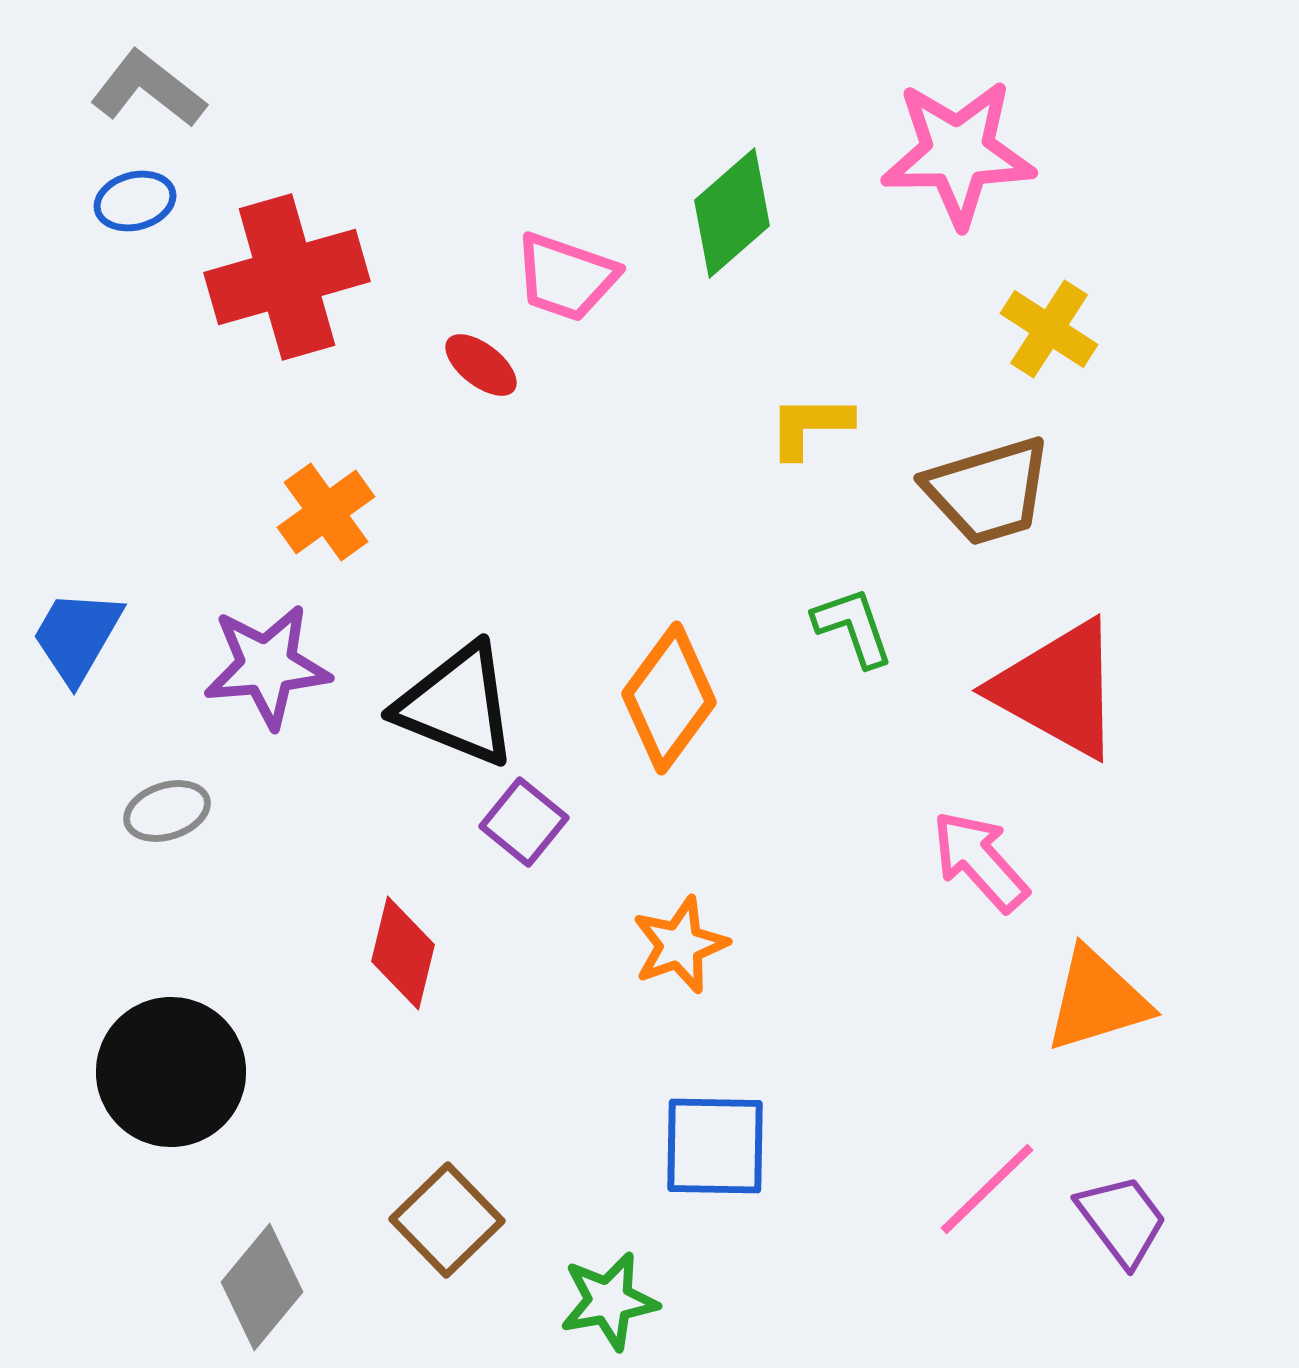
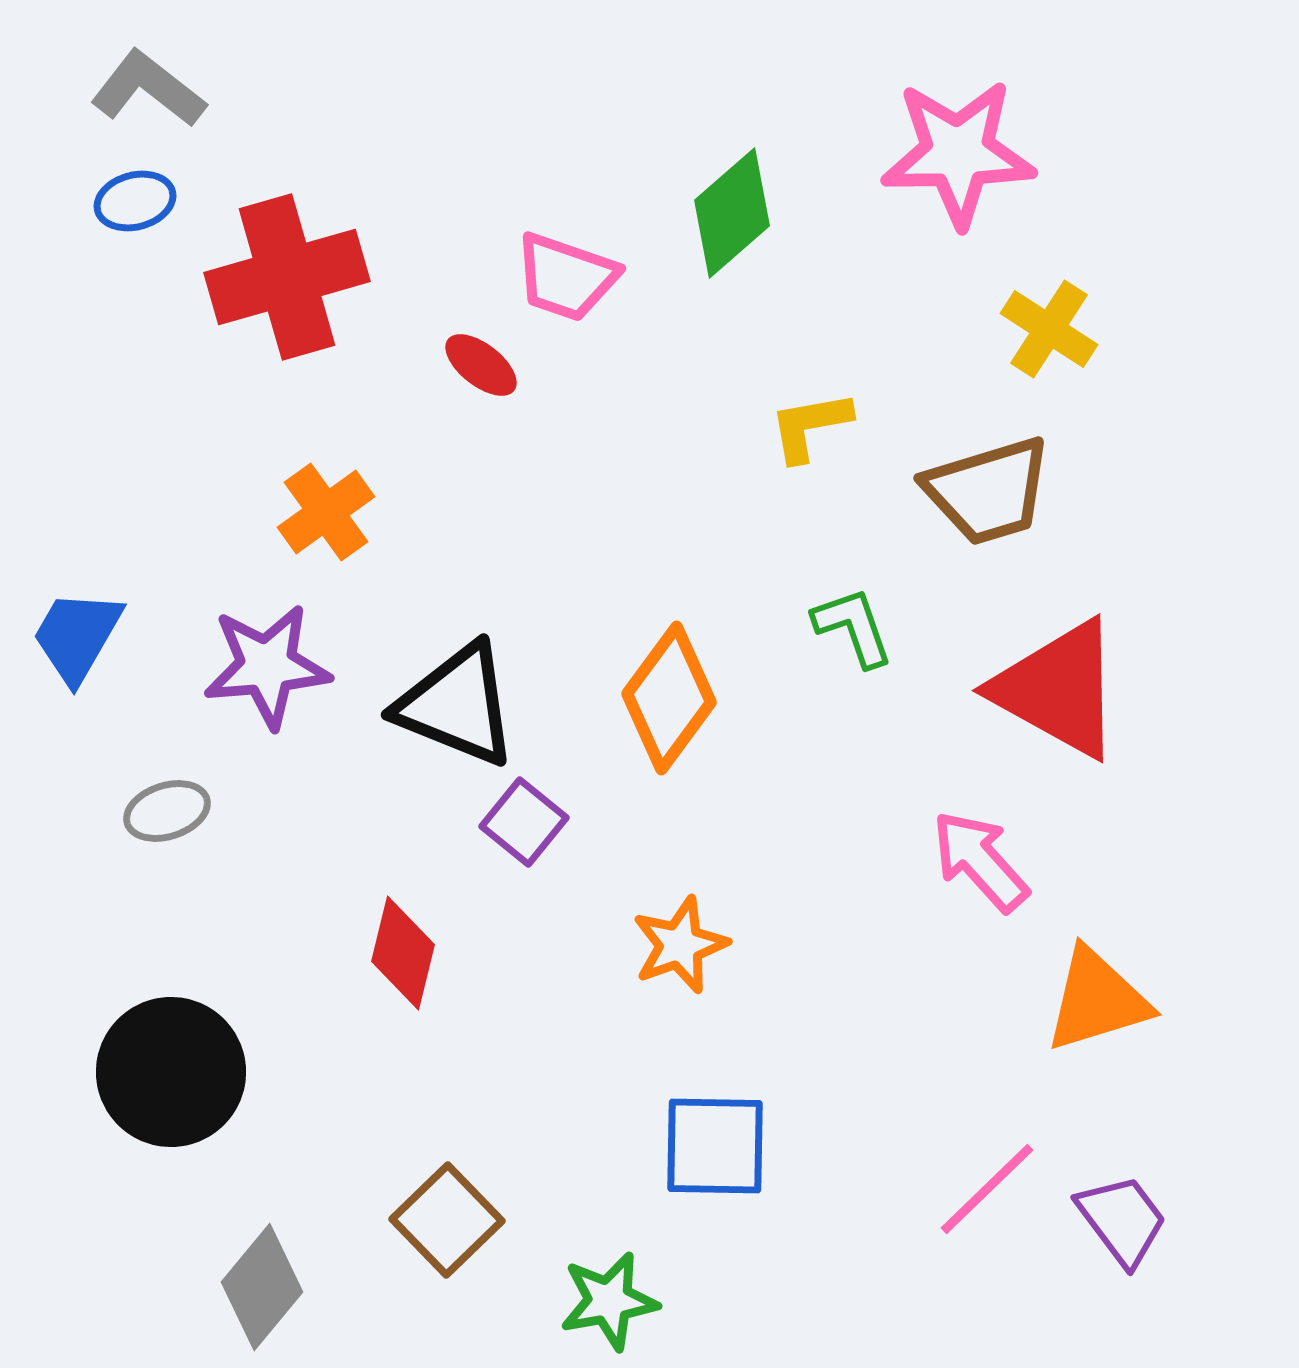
yellow L-shape: rotated 10 degrees counterclockwise
